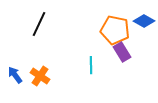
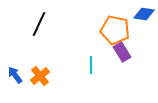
blue diamond: moved 7 px up; rotated 20 degrees counterclockwise
orange cross: rotated 18 degrees clockwise
